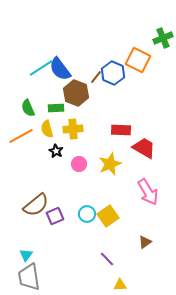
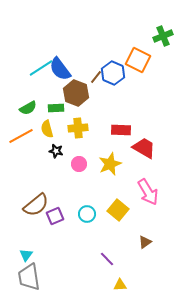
green cross: moved 2 px up
green semicircle: rotated 96 degrees counterclockwise
yellow cross: moved 5 px right, 1 px up
black star: rotated 16 degrees counterclockwise
yellow square: moved 10 px right, 6 px up; rotated 15 degrees counterclockwise
